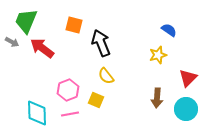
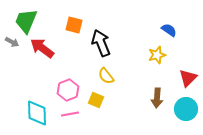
yellow star: moved 1 px left
